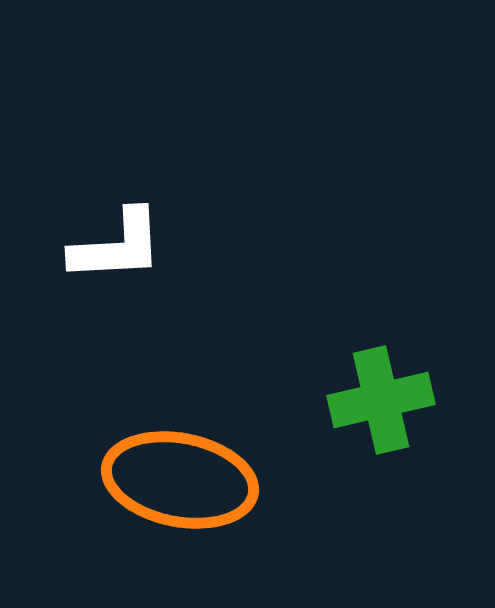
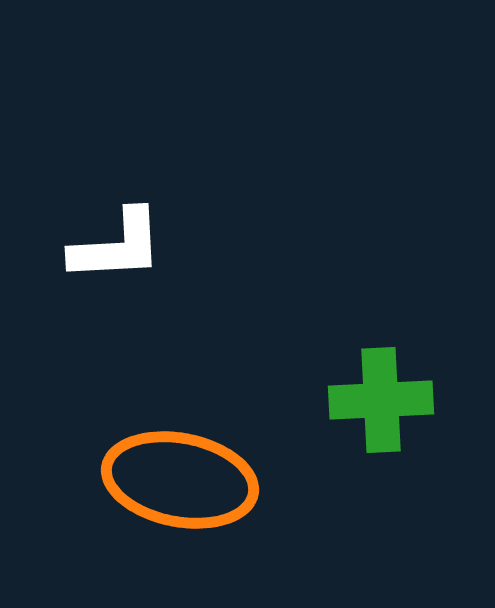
green cross: rotated 10 degrees clockwise
